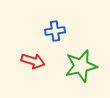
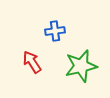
red arrow: moved 1 px left, 1 px down; rotated 140 degrees counterclockwise
